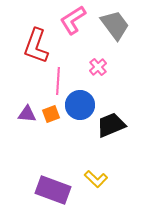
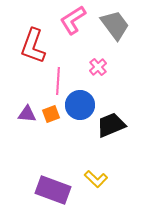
red L-shape: moved 3 px left
